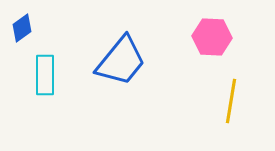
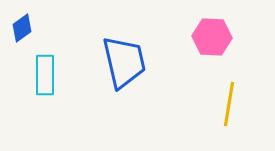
blue trapezoid: moved 3 px right, 1 px down; rotated 52 degrees counterclockwise
yellow line: moved 2 px left, 3 px down
